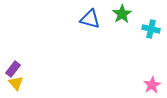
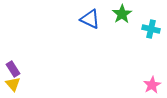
blue triangle: rotated 10 degrees clockwise
purple rectangle: rotated 70 degrees counterclockwise
yellow triangle: moved 3 px left, 1 px down
